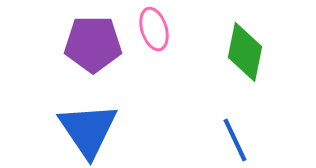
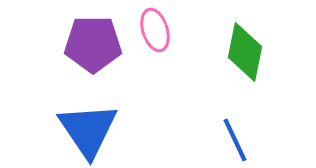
pink ellipse: moved 1 px right, 1 px down
